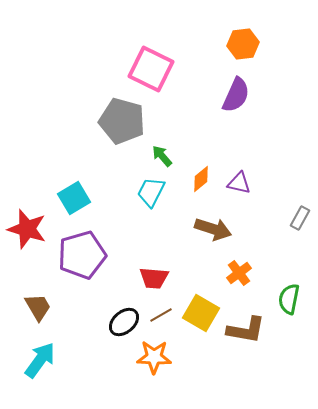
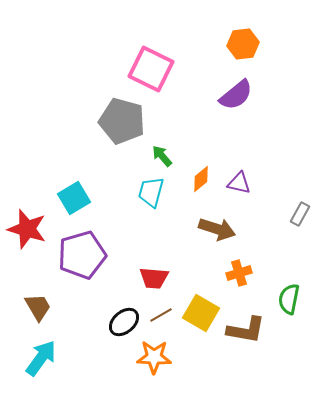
purple semicircle: rotated 27 degrees clockwise
cyan trapezoid: rotated 12 degrees counterclockwise
gray rectangle: moved 4 px up
brown arrow: moved 4 px right
orange cross: rotated 20 degrees clockwise
cyan arrow: moved 1 px right, 2 px up
